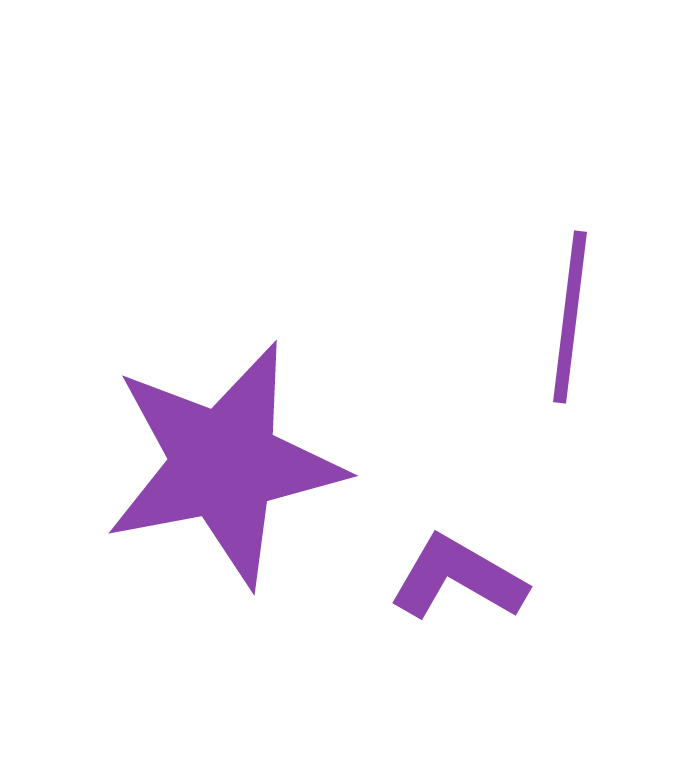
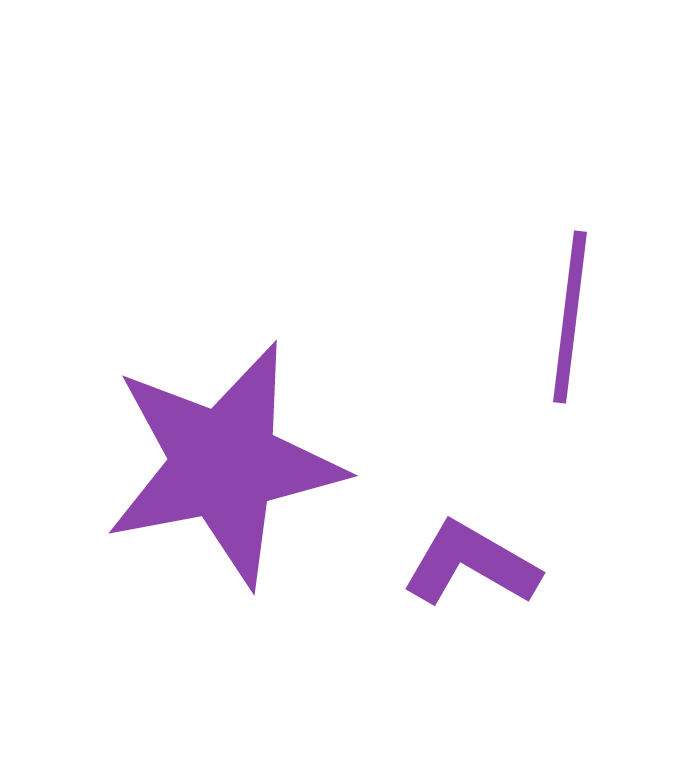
purple L-shape: moved 13 px right, 14 px up
